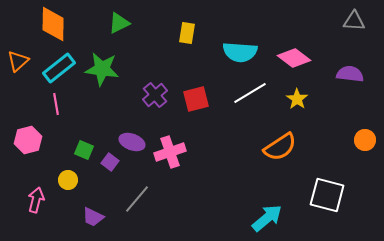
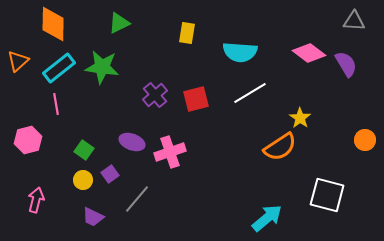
pink diamond: moved 15 px right, 5 px up
green star: moved 2 px up
purple semicircle: moved 4 px left, 10 px up; rotated 52 degrees clockwise
yellow star: moved 3 px right, 19 px down
green square: rotated 12 degrees clockwise
purple square: moved 12 px down; rotated 18 degrees clockwise
yellow circle: moved 15 px right
